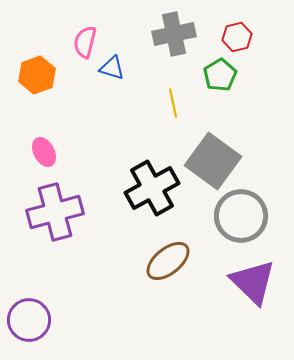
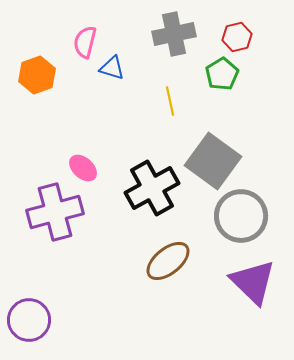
green pentagon: moved 2 px right, 1 px up
yellow line: moved 3 px left, 2 px up
pink ellipse: moved 39 px right, 16 px down; rotated 20 degrees counterclockwise
